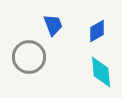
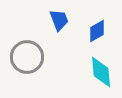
blue trapezoid: moved 6 px right, 5 px up
gray circle: moved 2 px left
